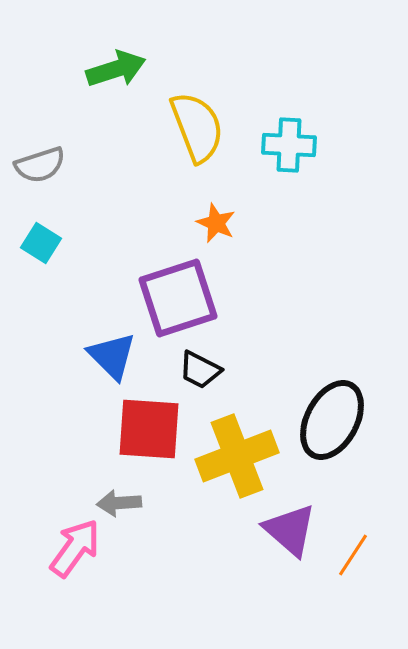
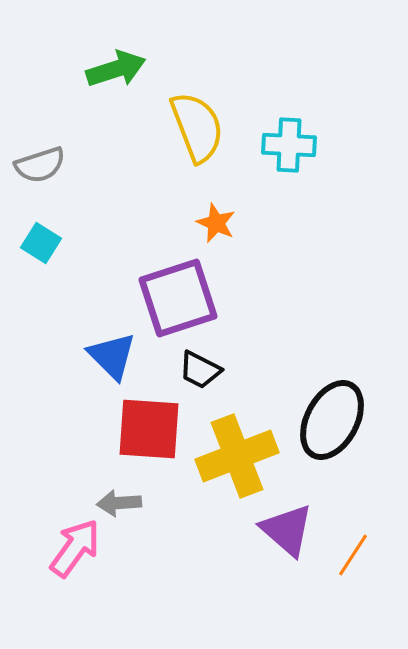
purple triangle: moved 3 px left
